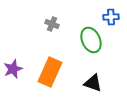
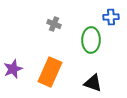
gray cross: moved 2 px right
green ellipse: rotated 25 degrees clockwise
